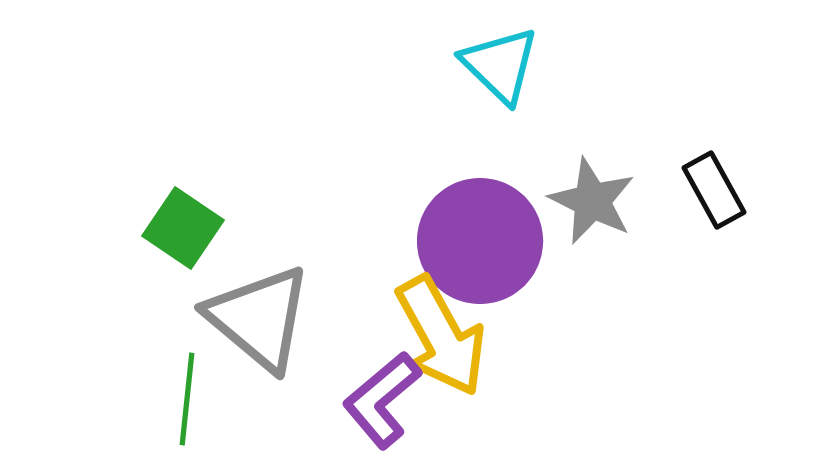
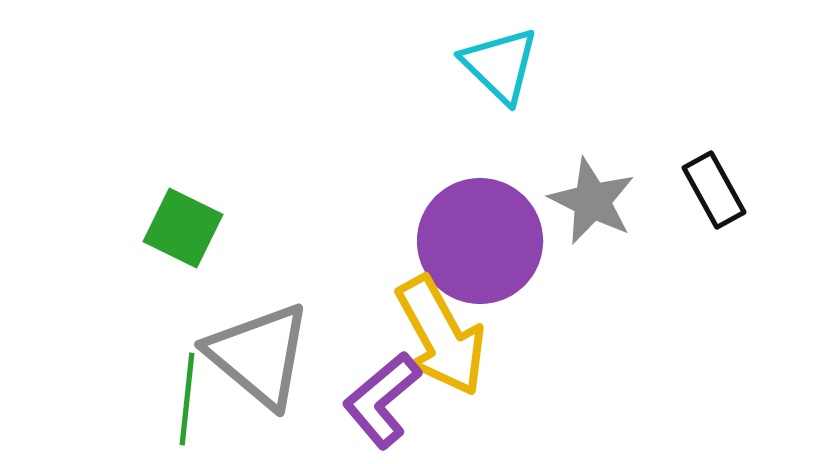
green square: rotated 8 degrees counterclockwise
gray triangle: moved 37 px down
